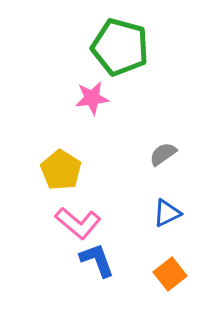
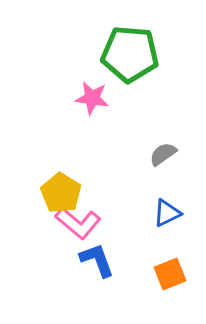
green pentagon: moved 10 px right, 7 px down; rotated 10 degrees counterclockwise
pink star: rotated 16 degrees clockwise
yellow pentagon: moved 23 px down
orange square: rotated 16 degrees clockwise
